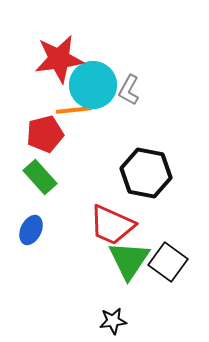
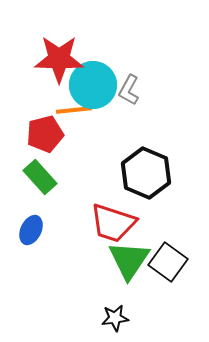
red star: rotated 9 degrees clockwise
black hexagon: rotated 12 degrees clockwise
red trapezoid: moved 1 px right, 2 px up; rotated 6 degrees counterclockwise
black star: moved 2 px right, 3 px up
